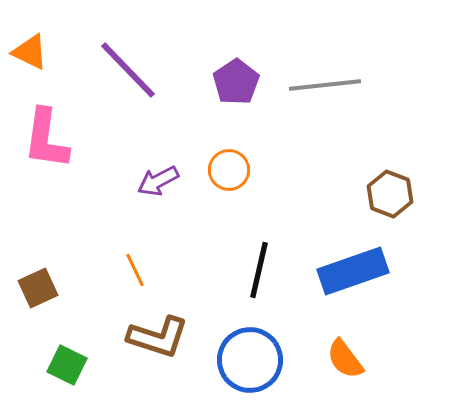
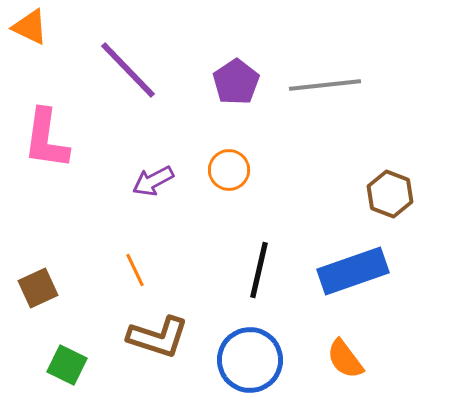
orange triangle: moved 25 px up
purple arrow: moved 5 px left
